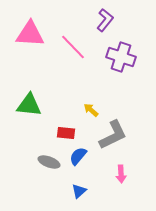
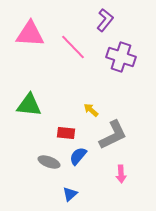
blue triangle: moved 9 px left, 3 px down
